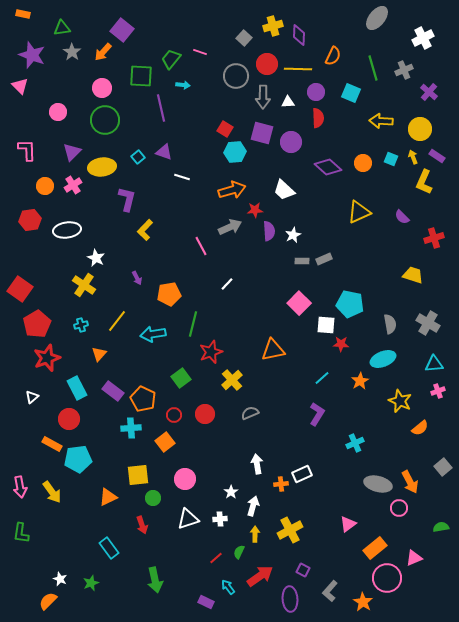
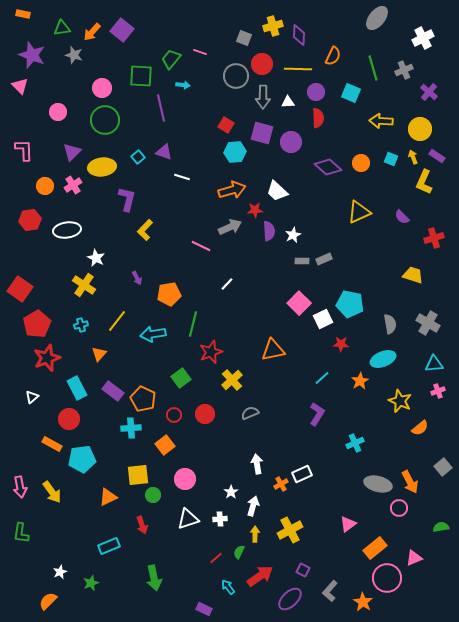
gray square at (244, 38): rotated 21 degrees counterclockwise
gray star at (72, 52): moved 2 px right, 3 px down; rotated 18 degrees counterclockwise
orange arrow at (103, 52): moved 11 px left, 20 px up
red circle at (267, 64): moved 5 px left
red square at (225, 129): moved 1 px right, 4 px up
pink L-shape at (27, 150): moved 3 px left
orange circle at (363, 163): moved 2 px left
white trapezoid at (284, 190): moved 7 px left, 1 px down
pink line at (201, 246): rotated 36 degrees counterclockwise
white square at (326, 325): moved 3 px left, 6 px up; rotated 30 degrees counterclockwise
orange square at (165, 442): moved 3 px down
cyan pentagon at (78, 459): moved 4 px right
orange cross at (281, 484): rotated 24 degrees counterclockwise
green circle at (153, 498): moved 3 px up
cyan rectangle at (109, 548): moved 2 px up; rotated 75 degrees counterclockwise
white star at (60, 579): moved 7 px up; rotated 24 degrees clockwise
green arrow at (155, 580): moved 1 px left, 2 px up
purple ellipse at (290, 599): rotated 50 degrees clockwise
purple rectangle at (206, 602): moved 2 px left, 7 px down
